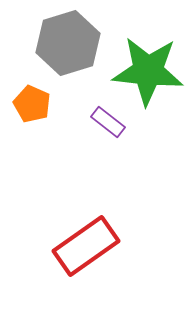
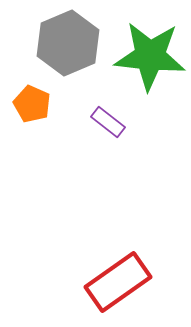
gray hexagon: rotated 6 degrees counterclockwise
green star: moved 2 px right, 15 px up
red rectangle: moved 32 px right, 36 px down
